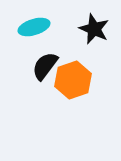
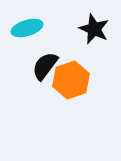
cyan ellipse: moved 7 px left, 1 px down
orange hexagon: moved 2 px left
